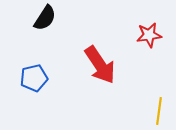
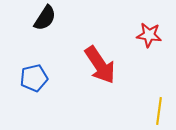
red star: rotated 15 degrees clockwise
